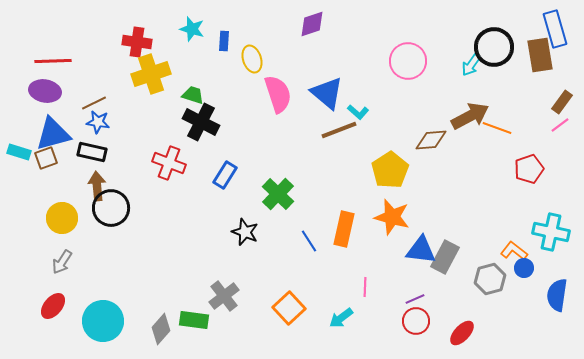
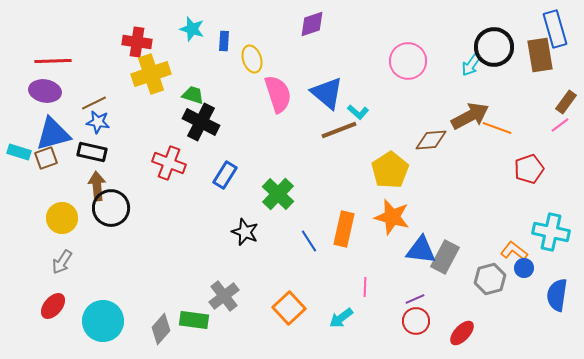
brown rectangle at (562, 102): moved 4 px right
